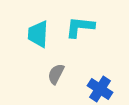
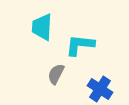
cyan L-shape: moved 18 px down
cyan trapezoid: moved 4 px right, 7 px up
